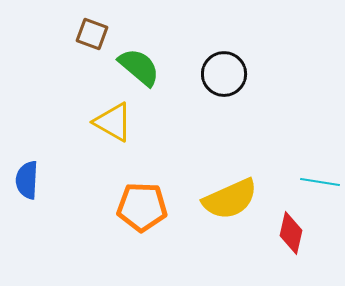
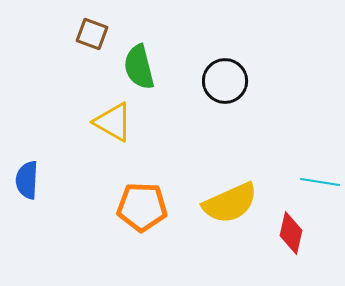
green semicircle: rotated 144 degrees counterclockwise
black circle: moved 1 px right, 7 px down
yellow semicircle: moved 4 px down
